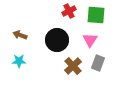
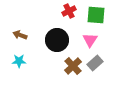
gray rectangle: moved 3 px left; rotated 28 degrees clockwise
